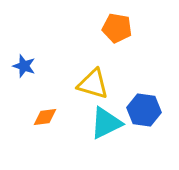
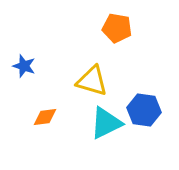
yellow triangle: moved 1 px left, 3 px up
